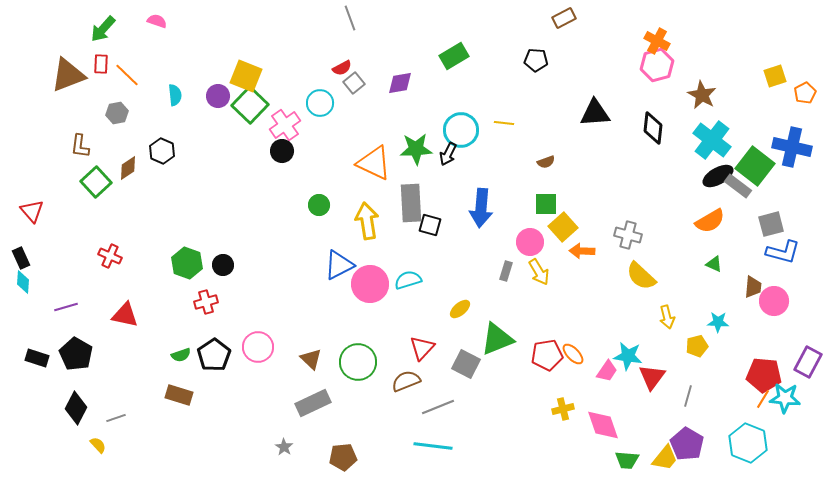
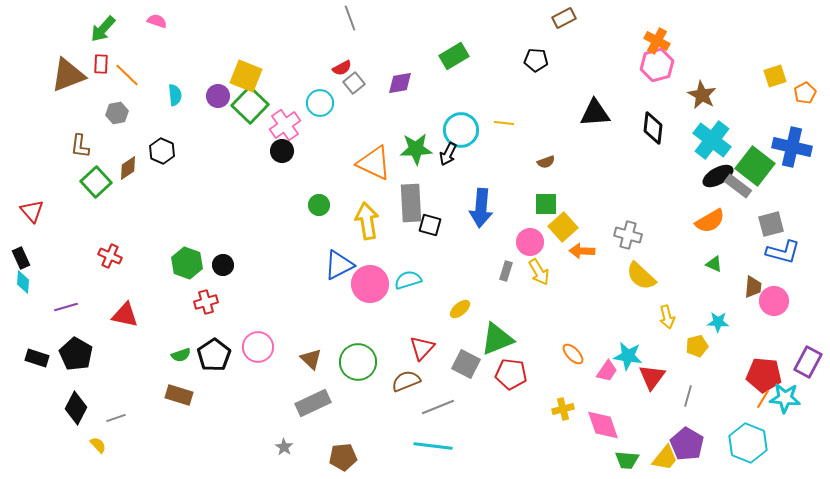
red pentagon at (547, 355): moved 36 px left, 19 px down; rotated 16 degrees clockwise
